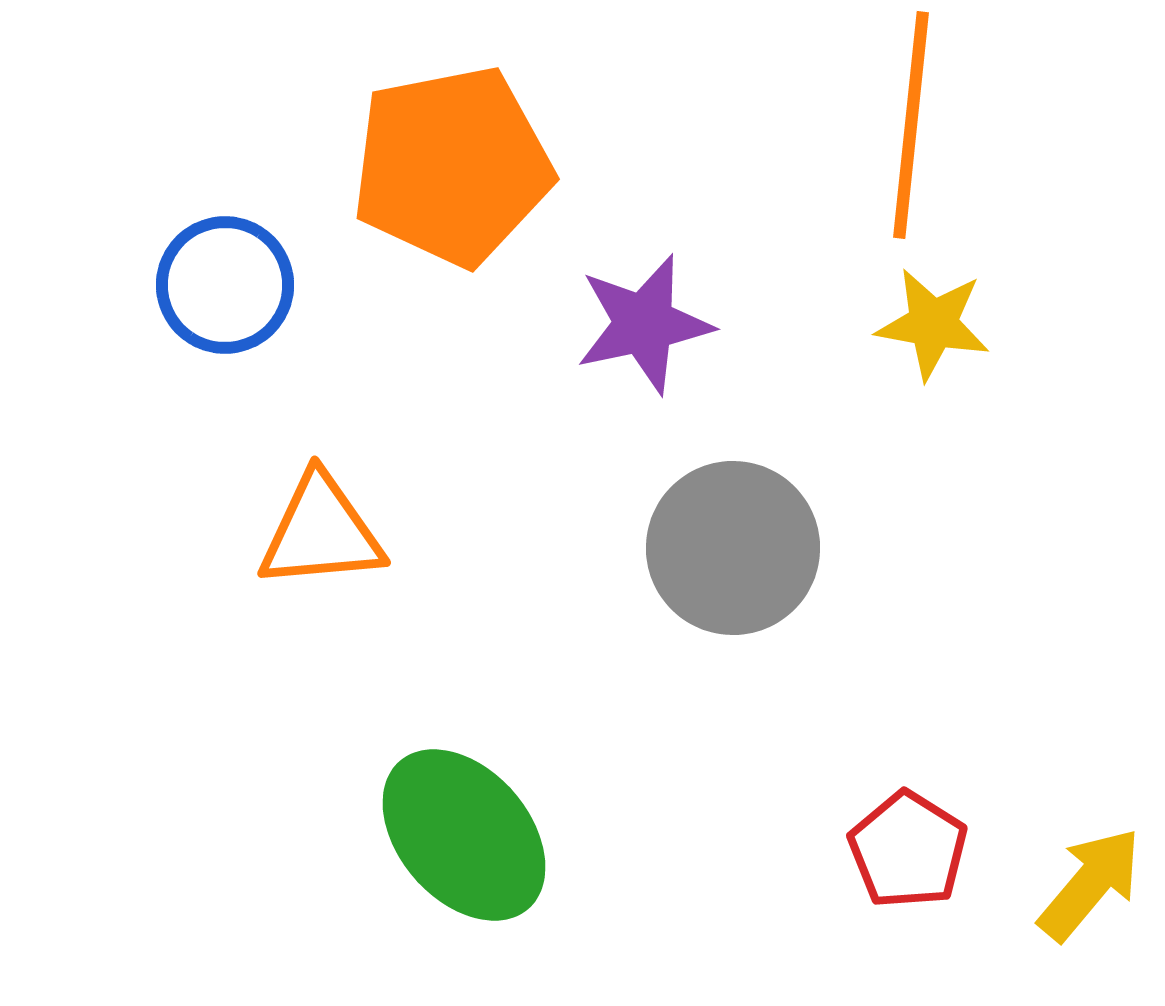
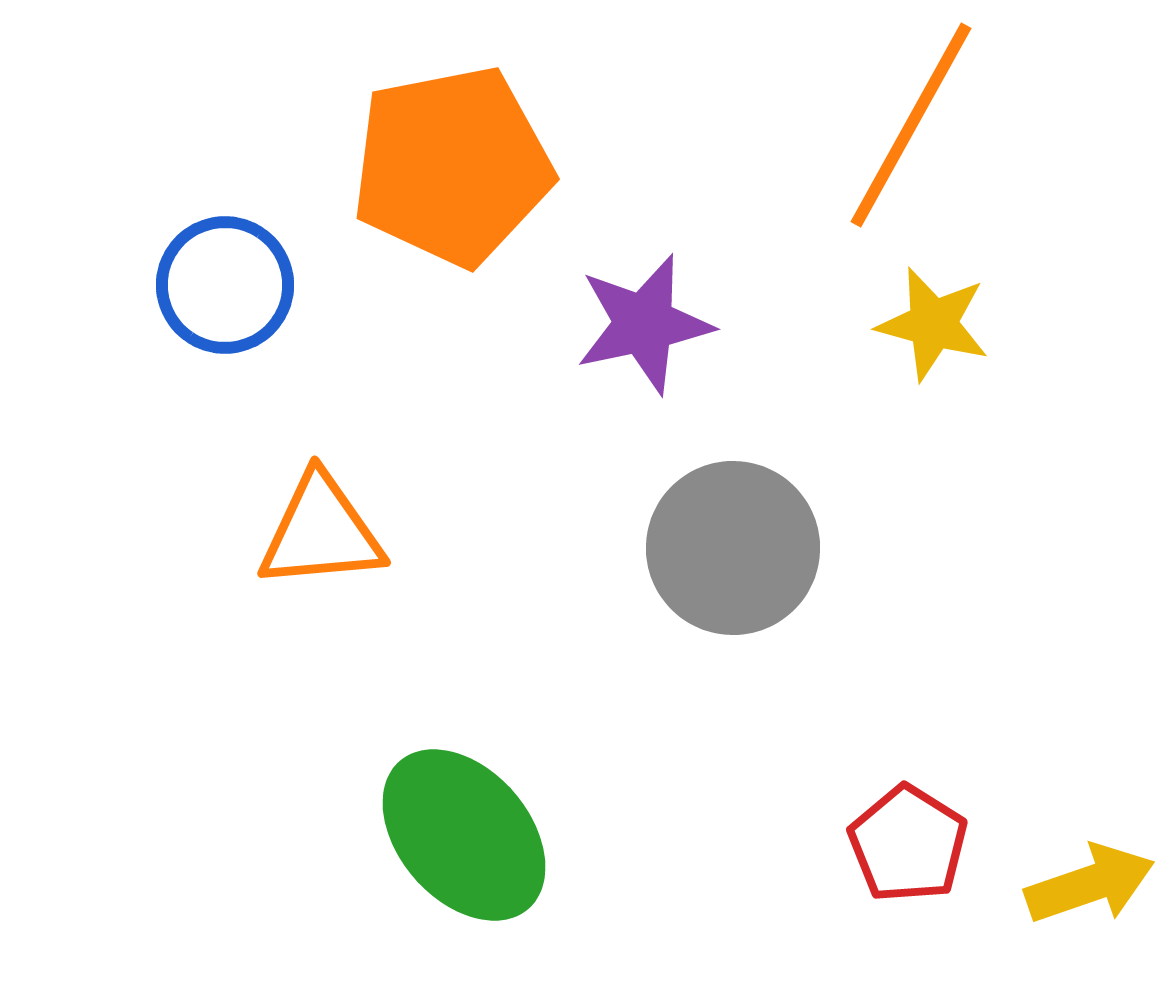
orange line: rotated 23 degrees clockwise
yellow star: rotated 5 degrees clockwise
red pentagon: moved 6 px up
yellow arrow: rotated 31 degrees clockwise
